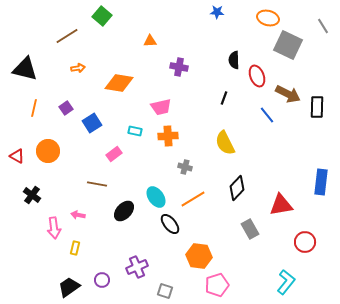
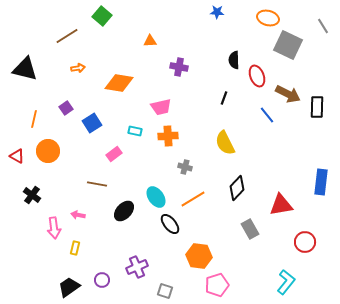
orange line at (34, 108): moved 11 px down
